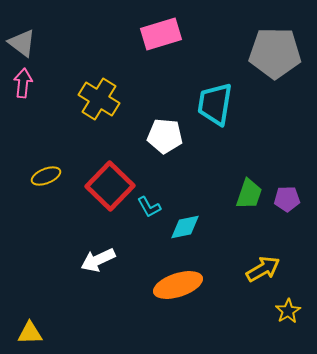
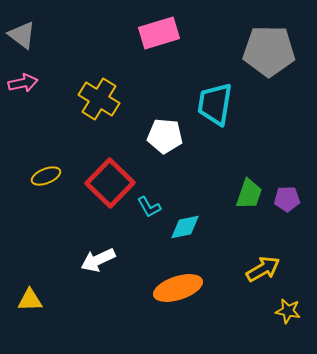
pink rectangle: moved 2 px left, 1 px up
gray triangle: moved 8 px up
gray pentagon: moved 6 px left, 2 px up
pink arrow: rotated 72 degrees clockwise
red square: moved 3 px up
orange ellipse: moved 3 px down
yellow star: rotated 30 degrees counterclockwise
yellow triangle: moved 33 px up
